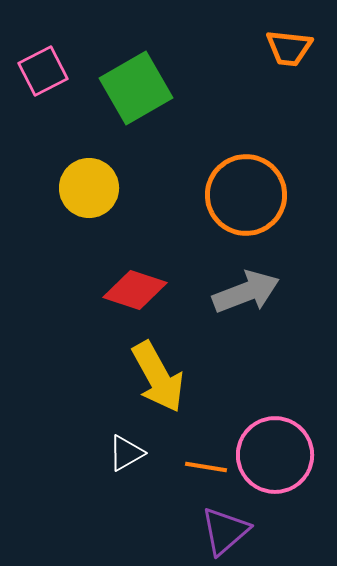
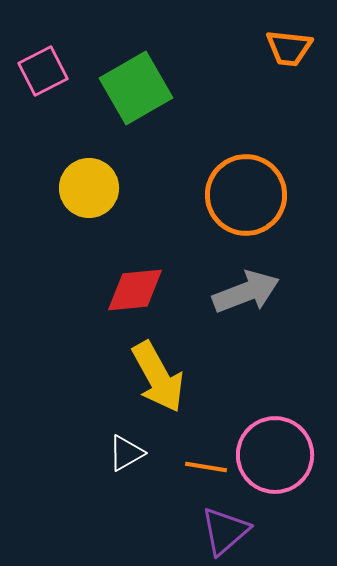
red diamond: rotated 24 degrees counterclockwise
